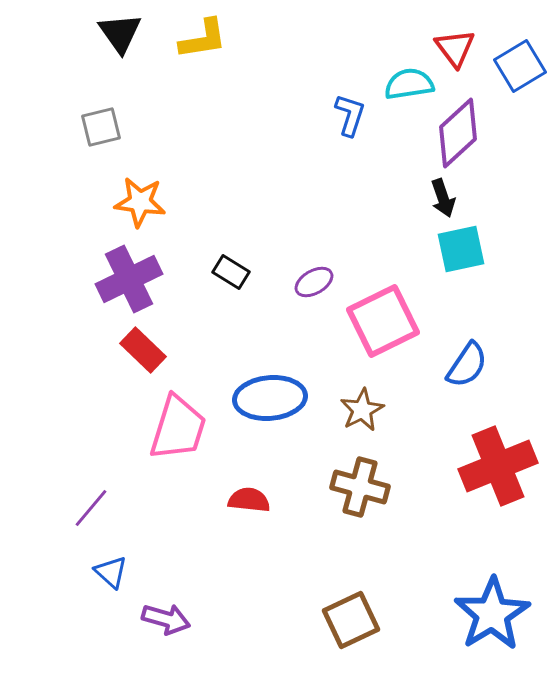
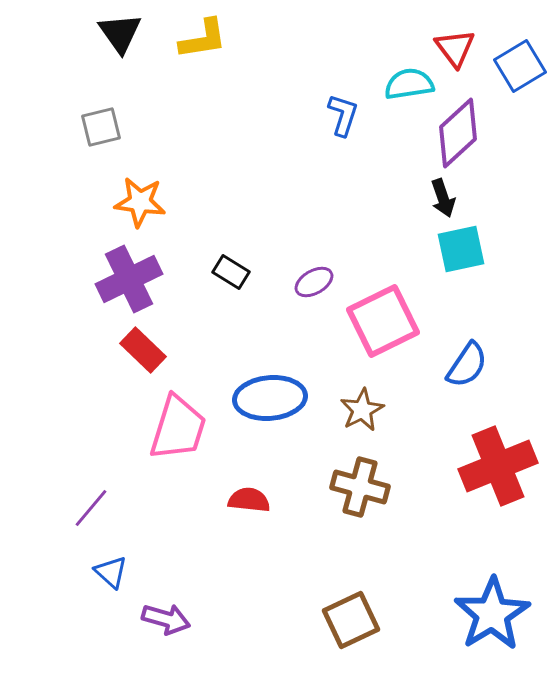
blue L-shape: moved 7 px left
